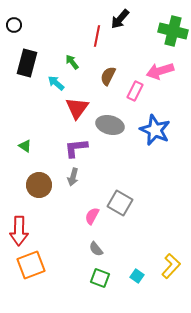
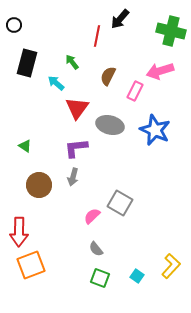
green cross: moved 2 px left
pink semicircle: rotated 18 degrees clockwise
red arrow: moved 1 px down
